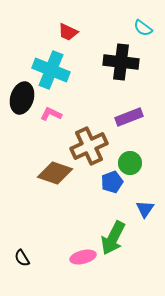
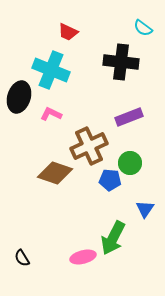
black ellipse: moved 3 px left, 1 px up
blue pentagon: moved 2 px left, 2 px up; rotated 25 degrees clockwise
